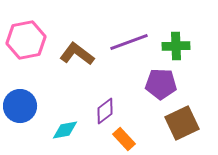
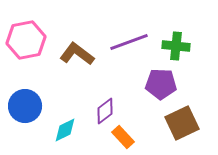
green cross: rotated 8 degrees clockwise
blue circle: moved 5 px right
cyan diamond: rotated 16 degrees counterclockwise
orange rectangle: moved 1 px left, 2 px up
